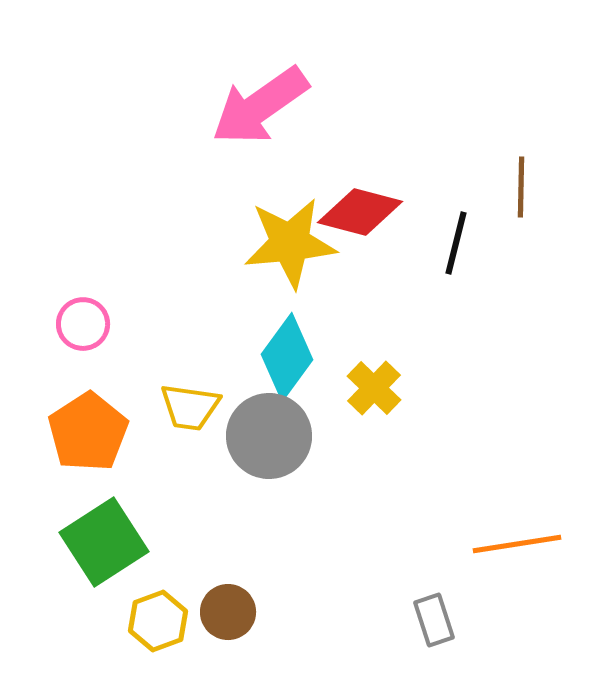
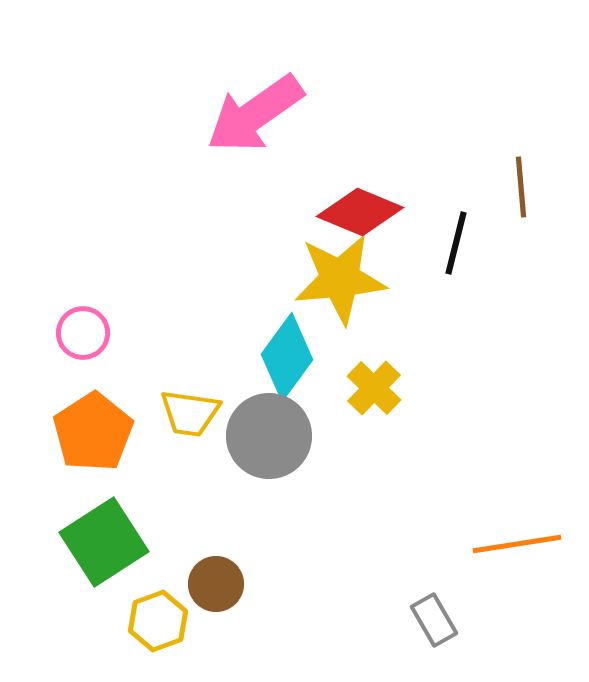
pink arrow: moved 5 px left, 8 px down
brown line: rotated 6 degrees counterclockwise
red diamond: rotated 8 degrees clockwise
yellow star: moved 50 px right, 36 px down
pink circle: moved 9 px down
yellow trapezoid: moved 6 px down
orange pentagon: moved 5 px right
brown circle: moved 12 px left, 28 px up
gray rectangle: rotated 12 degrees counterclockwise
